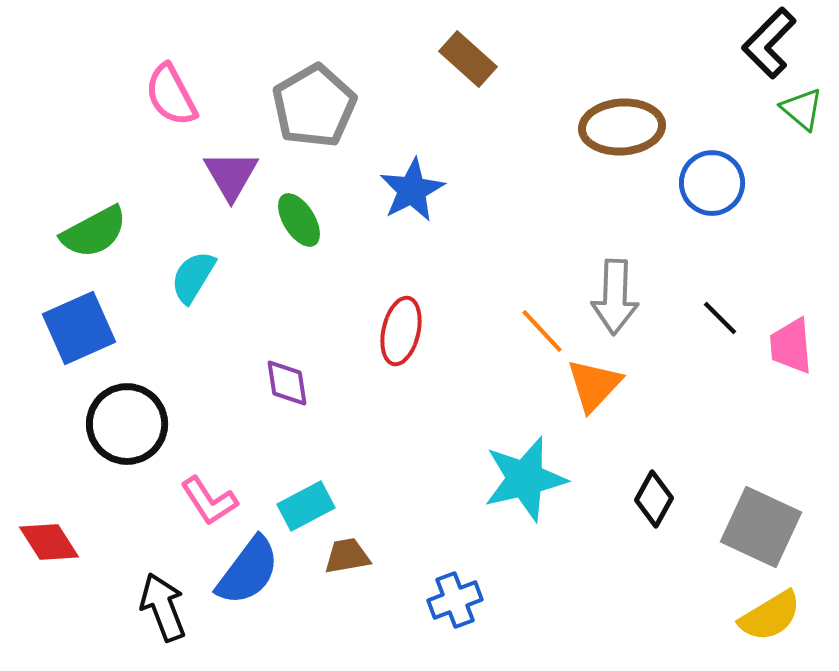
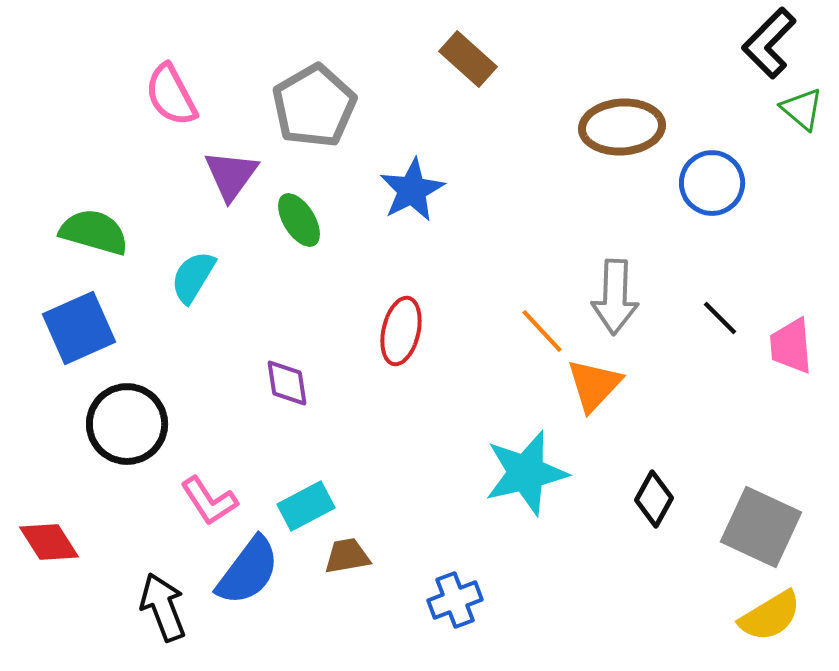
purple triangle: rotated 6 degrees clockwise
green semicircle: rotated 136 degrees counterclockwise
cyan star: moved 1 px right, 6 px up
